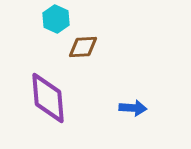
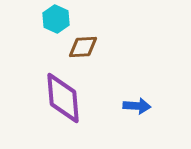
purple diamond: moved 15 px right
blue arrow: moved 4 px right, 2 px up
